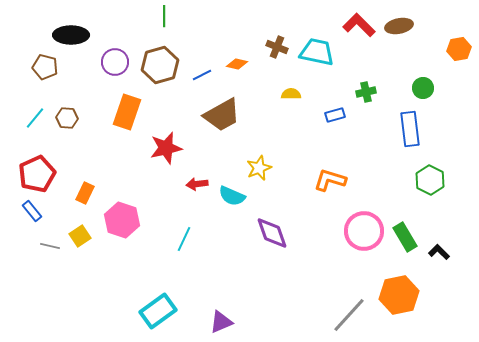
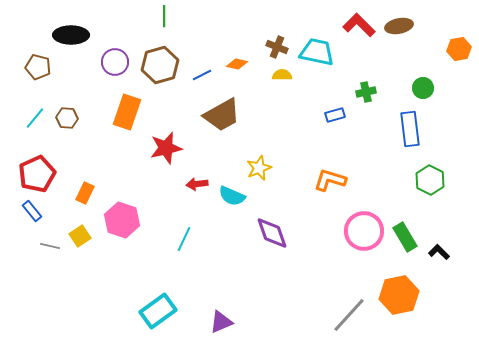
brown pentagon at (45, 67): moved 7 px left
yellow semicircle at (291, 94): moved 9 px left, 19 px up
